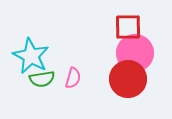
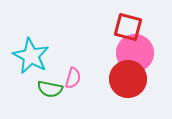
red square: rotated 16 degrees clockwise
green semicircle: moved 8 px right, 10 px down; rotated 20 degrees clockwise
